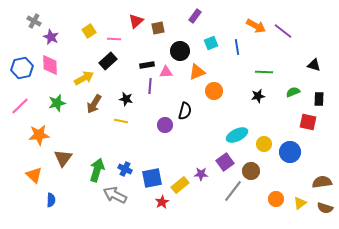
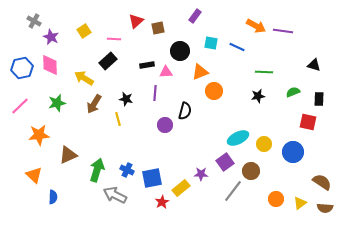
yellow square at (89, 31): moved 5 px left
purple line at (283, 31): rotated 30 degrees counterclockwise
cyan square at (211, 43): rotated 32 degrees clockwise
blue line at (237, 47): rotated 56 degrees counterclockwise
orange triangle at (197, 72): moved 3 px right
yellow arrow at (84, 78): rotated 120 degrees counterclockwise
purple line at (150, 86): moved 5 px right, 7 px down
yellow line at (121, 121): moved 3 px left, 2 px up; rotated 64 degrees clockwise
cyan ellipse at (237, 135): moved 1 px right, 3 px down
blue circle at (290, 152): moved 3 px right
brown triangle at (63, 158): moved 5 px right, 3 px up; rotated 30 degrees clockwise
blue cross at (125, 169): moved 2 px right, 1 px down
brown semicircle at (322, 182): rotated 42 degrees clockwise
yellow rectangle at (180, 185): moved 1 px right, 3 px down
blue semicircle at (51, 200): moved 2 px right, 3 px up
brown semicircle at (325, 208): rotated 14 degrees counterclockwise
